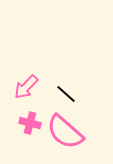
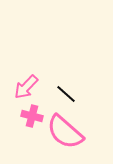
pink cross: moved 2 px right, 7 px up
